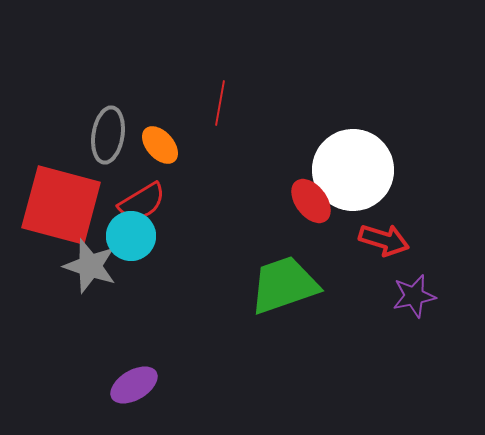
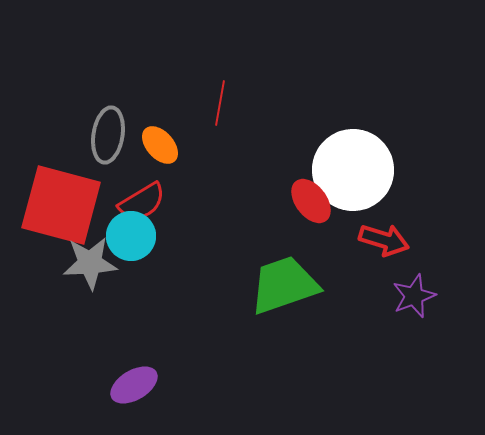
gray star: moved 3 px up; rotated 22 degrees counterclockwise
purple star: rotated 9 degrees counterclockwise
